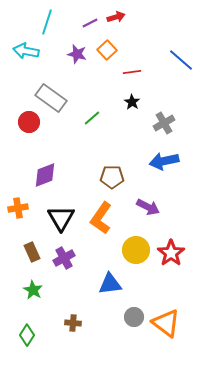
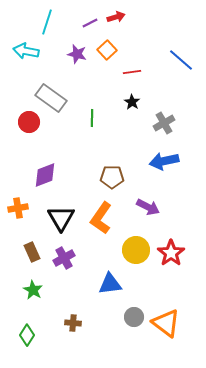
green line: rotated 48 degrees counterclockwise
